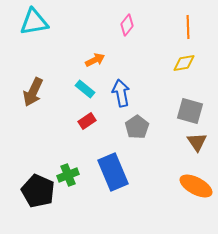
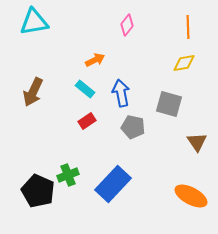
gray square: moved 21 px left, 7 px up
gray pentagon: moved 4 px left; rotated 25 degrees counterclockwise
blue rectangle: moved 12 px down; rotated 66 degrees clockwise
orange ellipse: moved 5 px left, 10 px down
